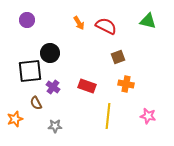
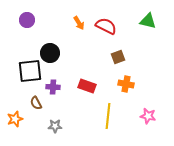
purple cross: rotated 32 degrees counterclockwise
